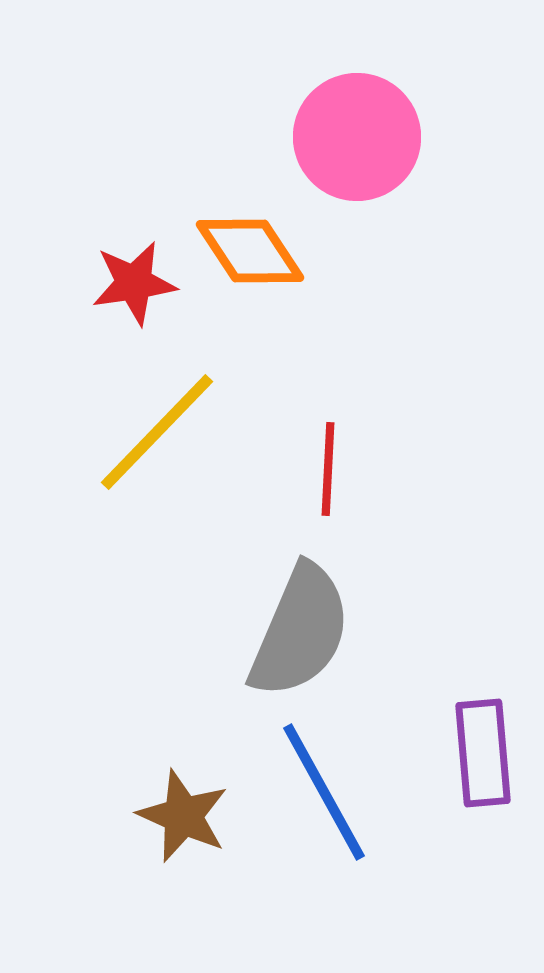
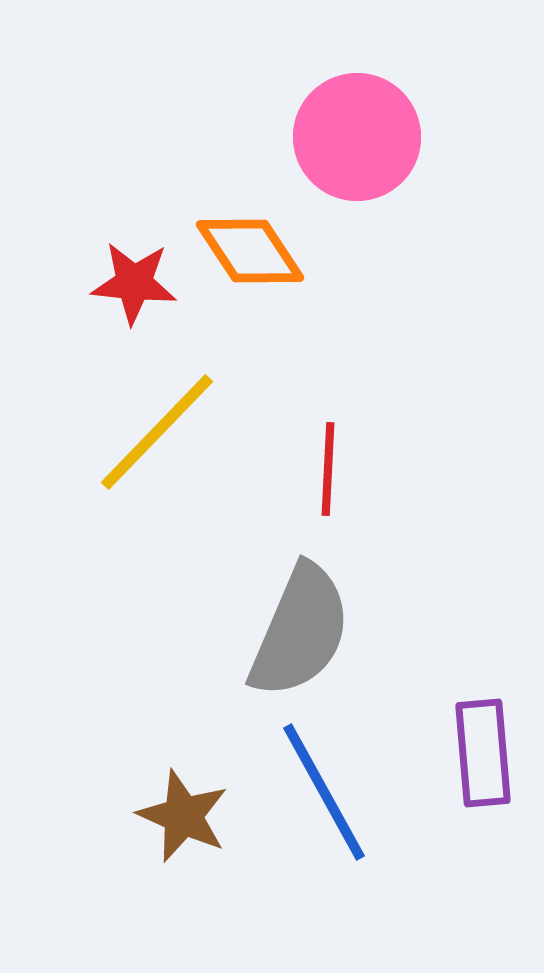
red star: rotated 14 degrees clockwise
